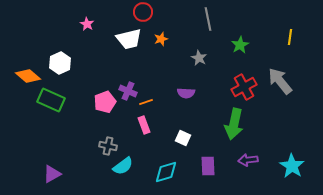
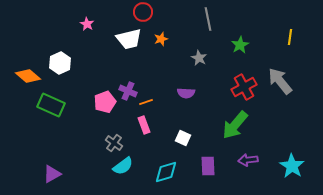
green rectangle: moved 5 px down
green arrow: moved 1 px right, 1 px down; rotated 28 degrees clockwise
gray cross: moved 6 px right, 3 px up; rotated 24 degrees clockwise
